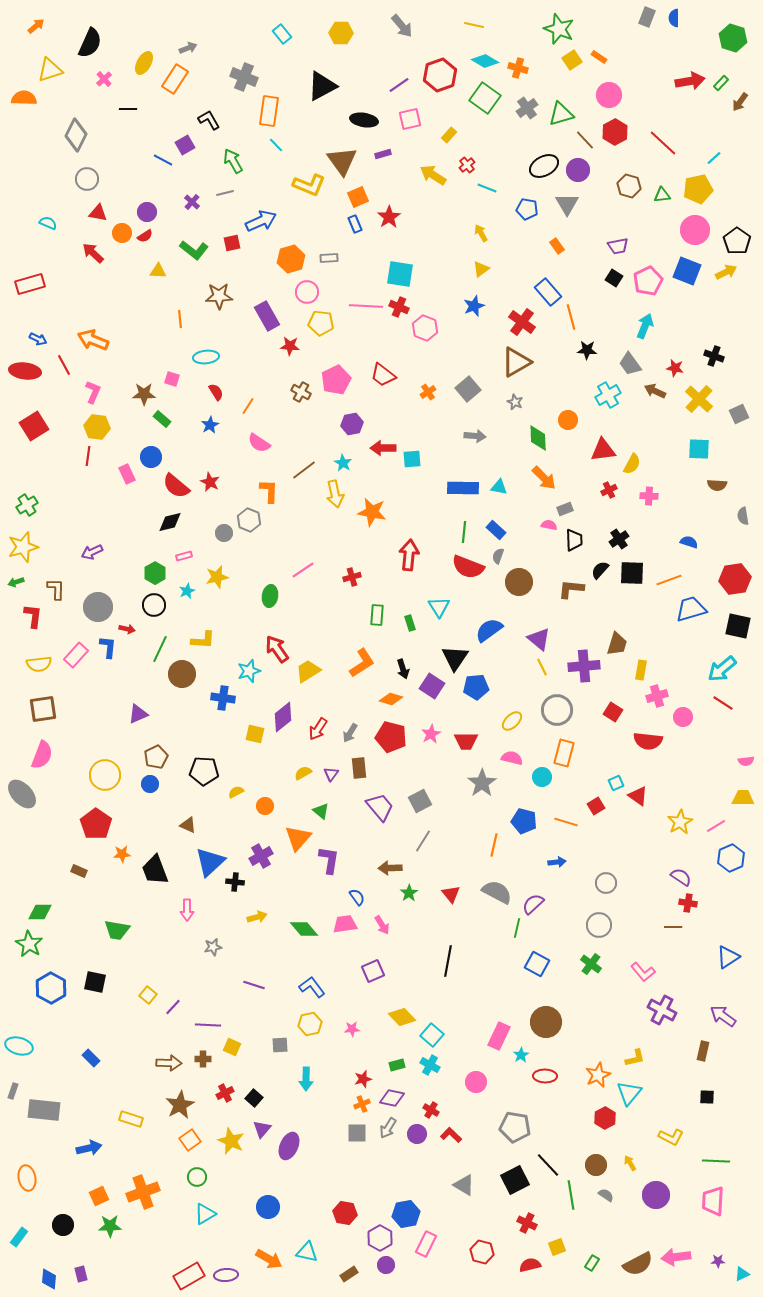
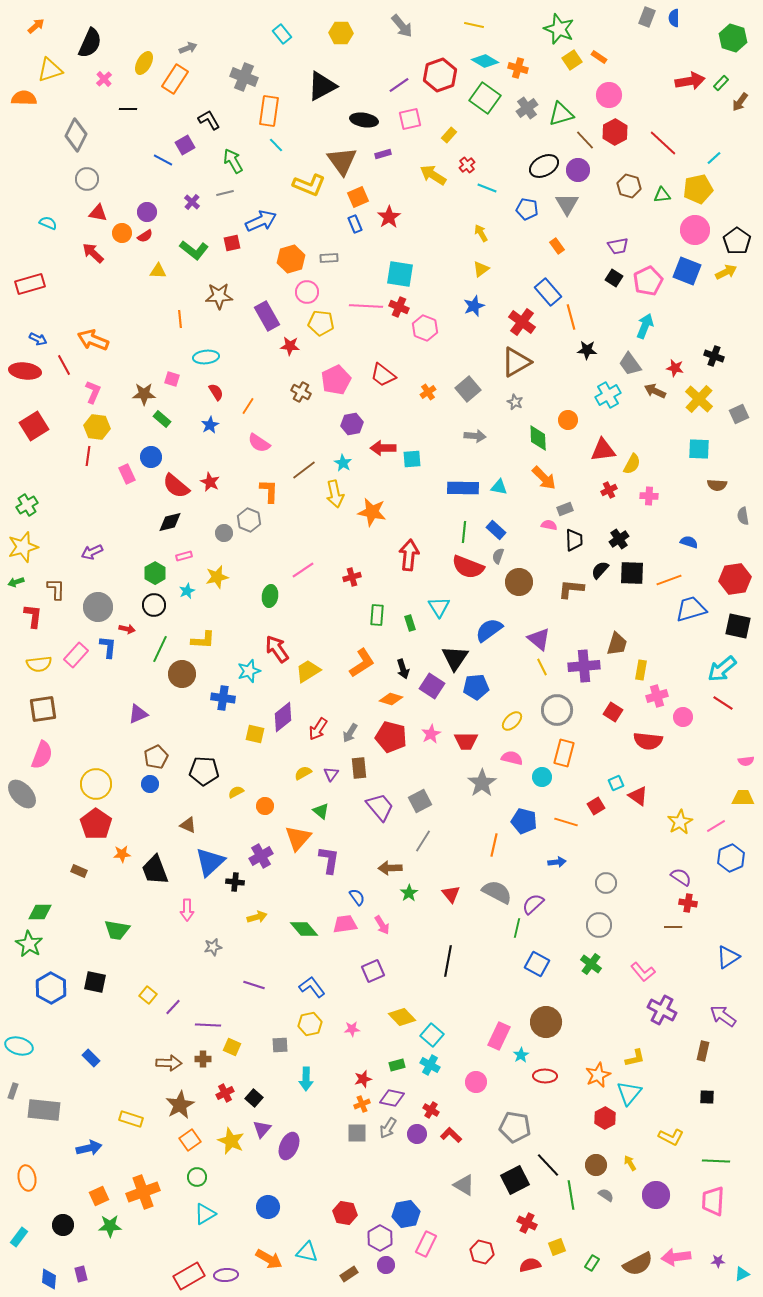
yellow circle at (105, 775): moved 9 px left, 9 px down
